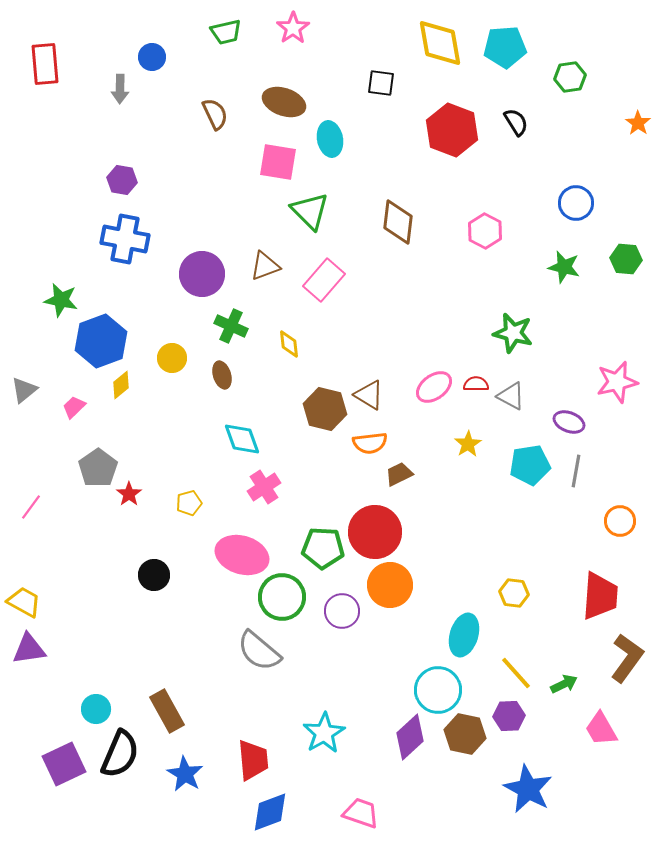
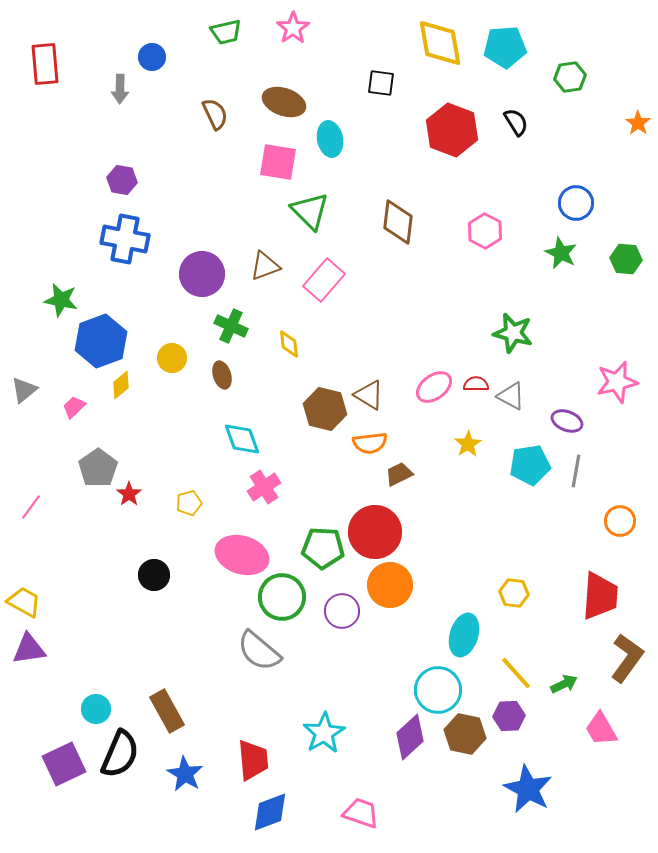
green star at (564, 267): moved 3 px left, 14 px up; rotated 12 degrees clockwise
purple ellipse at (569, 422): moved 2 px left, 1 px up
